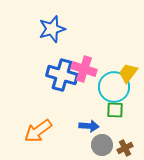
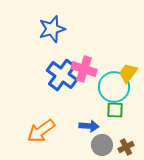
blue cross: rotated 20 degrees clockwise
orange arrow: moved 3 px right
brown cross: moved 1 px right, 1 px up
